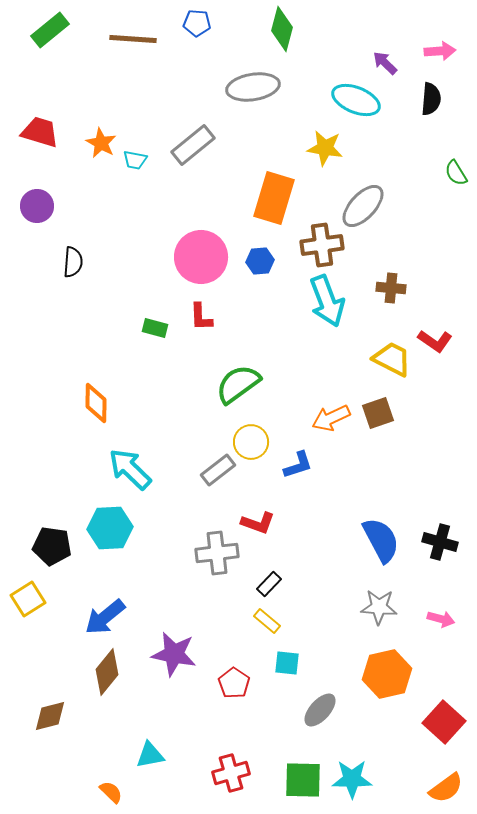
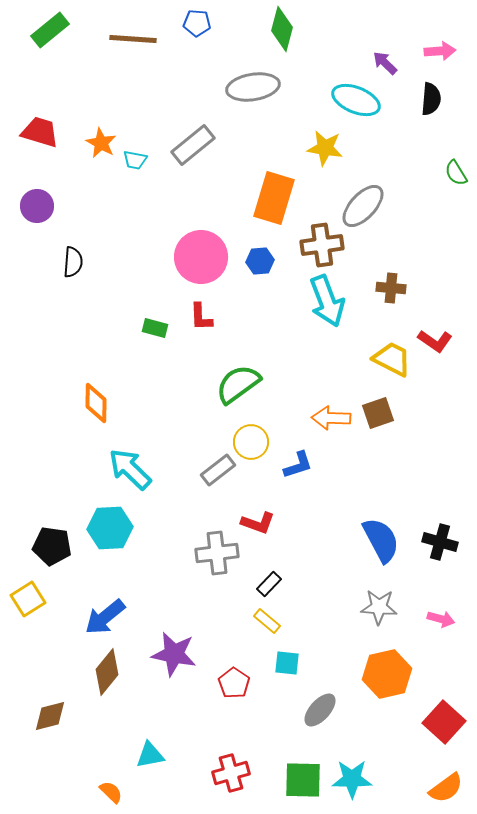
orange arrow at (331, 418): rotated 27 degrees clockwise
